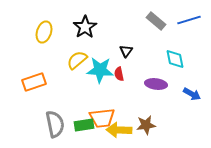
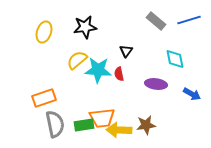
black star: rotated 25 degrees clockwise
cyan star: moved 2 px left
orange rectangle: moved 10 px right, 16 px down
